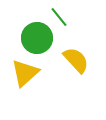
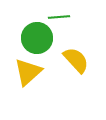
green line: rotated 55 degrees counterclockwise
yellow triangle: moved 3 px right, 1 px up
